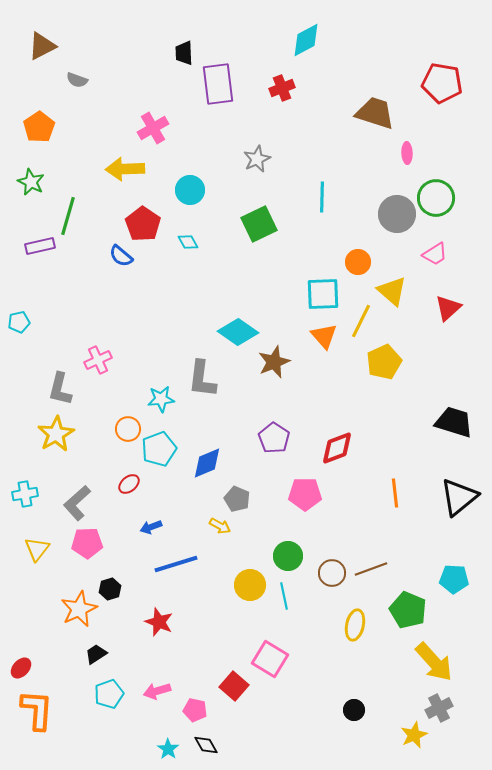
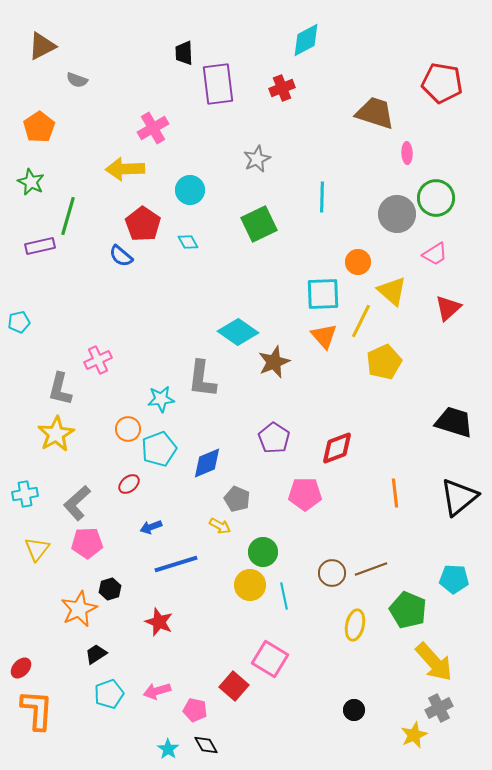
green circle at (288, 556): moved 25 px left, 4 px up
